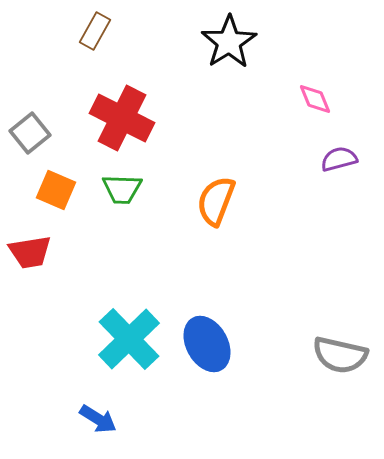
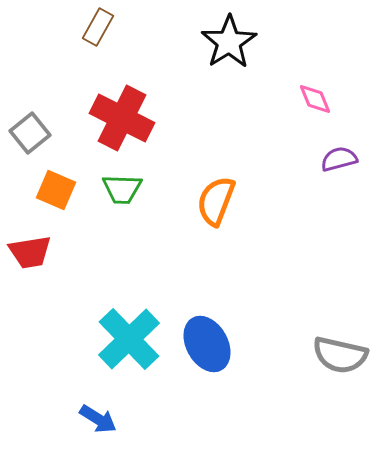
brown rectangle: moved 3 px right, 4 px up
